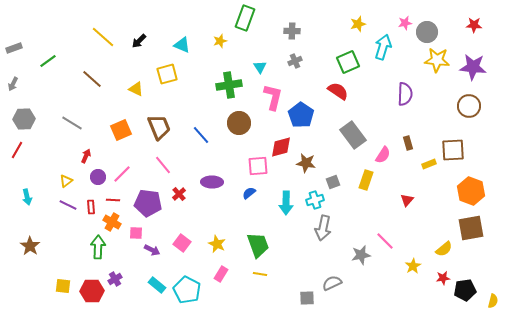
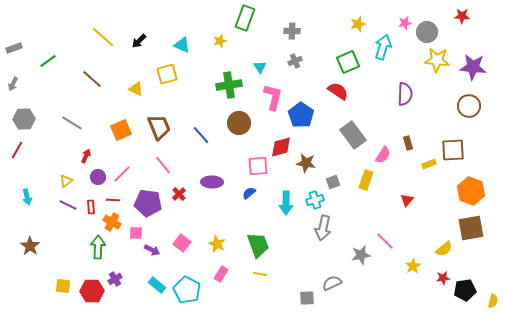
red star at (474, 25): moved 12 px left, 9 px up
